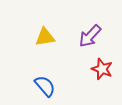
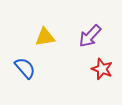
blue semicircle: moved 20 px left, 18 px up
